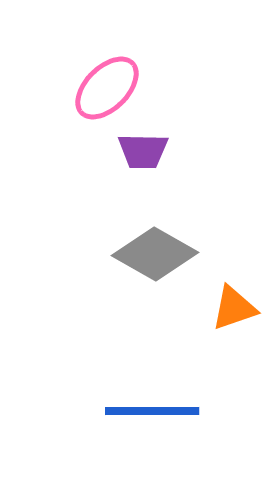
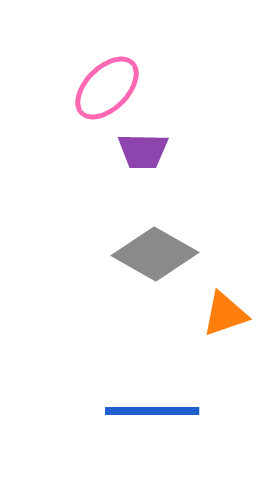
orange triangle: moved 9 px left, 6 px down
